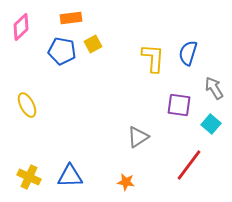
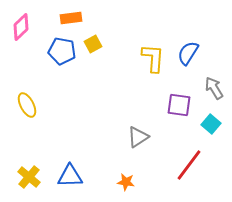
blue semicircle: rotated 15 degrees clockwise
yellow cross: rotated 15 degrees clockwise
